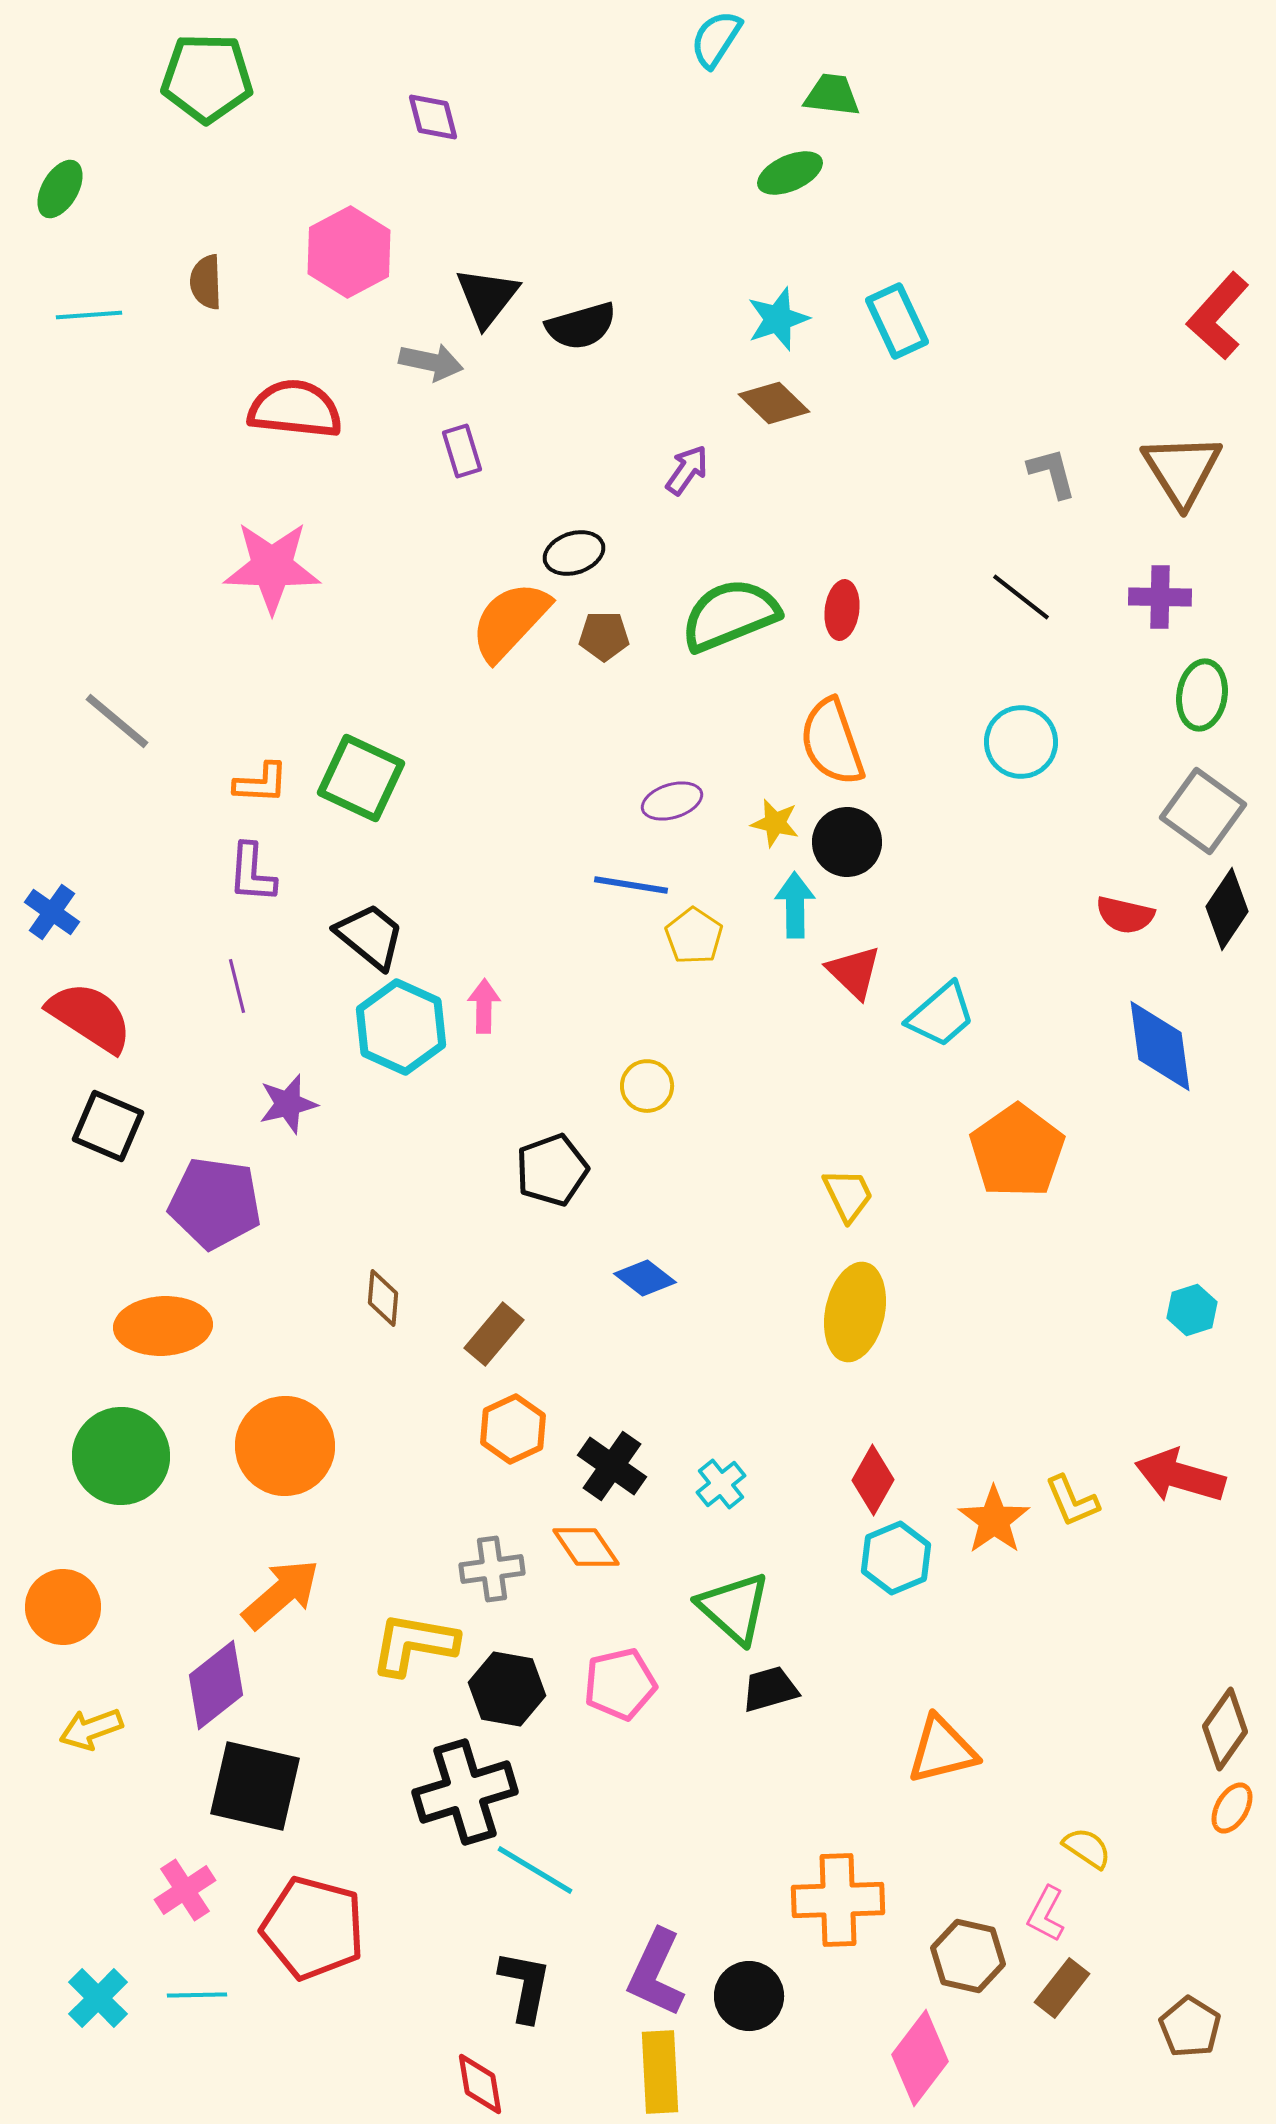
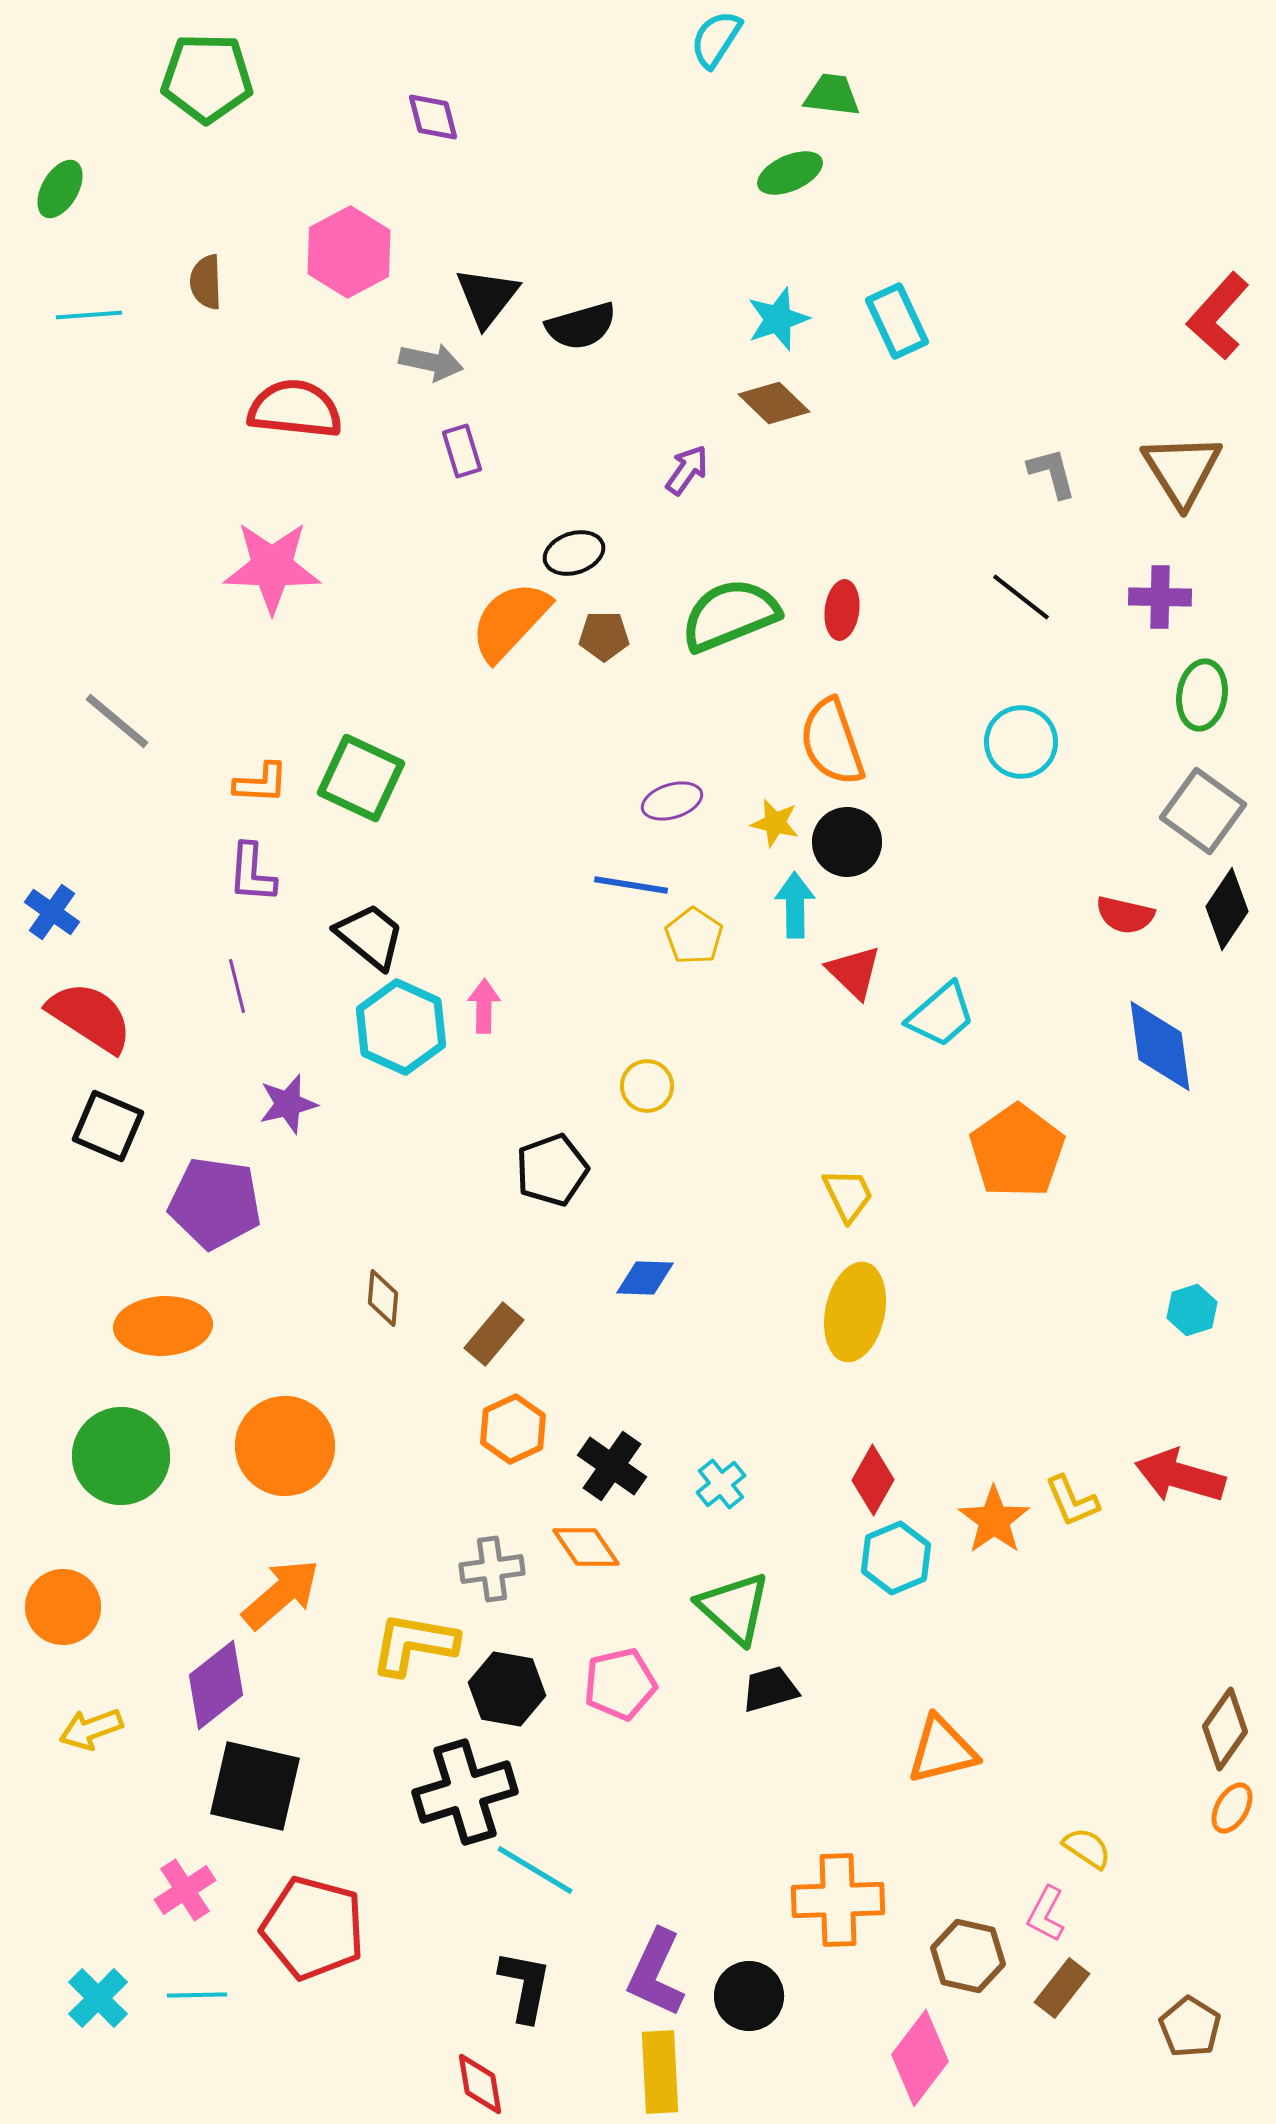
blue diamond at (645, 1278): rotated 36 degrees counterclockwise
